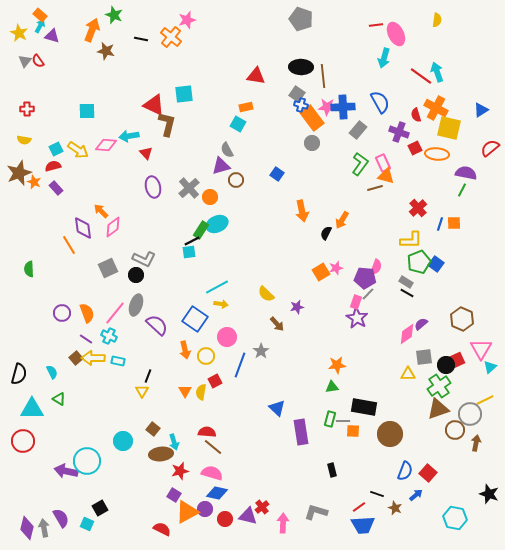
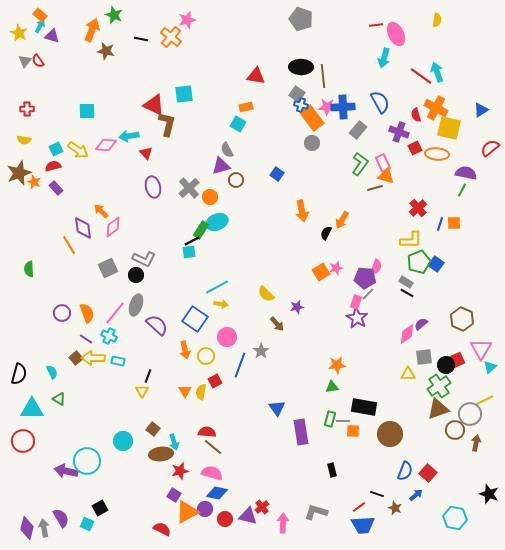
cyan ellipse at (217, 224): moved 2 px up
blue triangle at (277, 408): rotated 12 degrees clockwise
